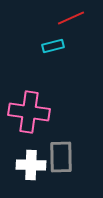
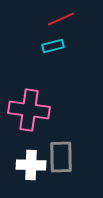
red line: moved 10 px left, 1 px down
pink cross: moved 2 px up
